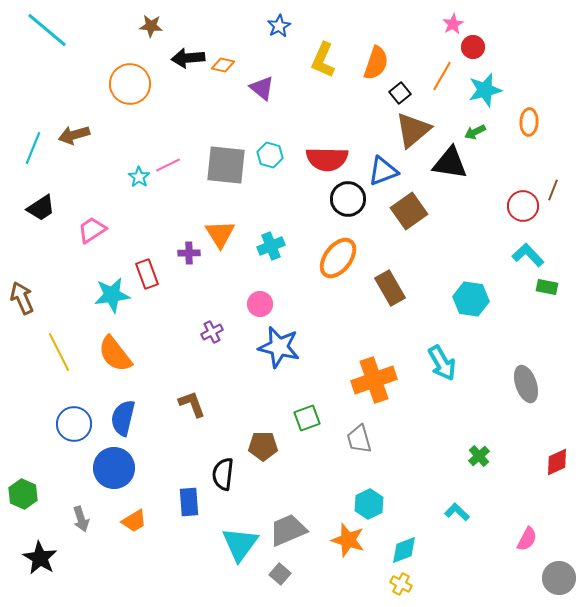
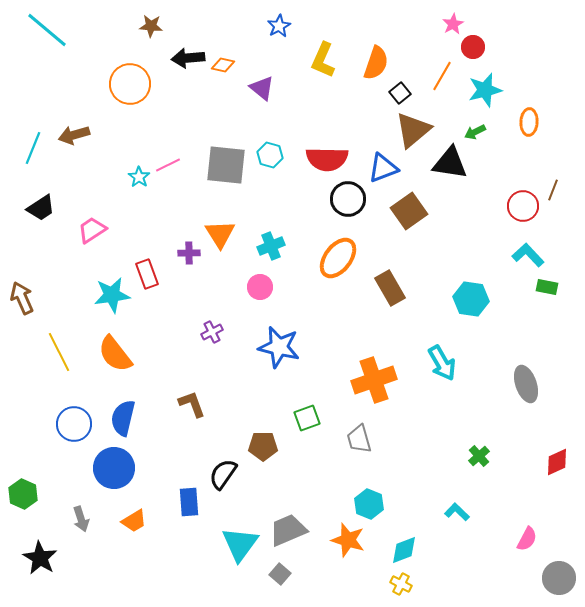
blue triangle at (383, 171): moved 3 px up
pink circle at (260, 304): moved 17 px up
black semicircle at (223, 474): rotated 28 degrees clockwise
cyan hexagon at (369, 504): rotated 12 degrees counterclockwise
